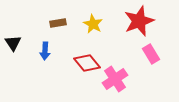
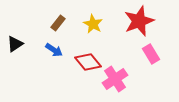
brown rectangle: rotated 42 degrees counterclockwise
black triangle: moved 2 px right, 1 px down; rotated 30 degrees clockwise
blue arrow: moved 9 px right, 1 px up; rotated 60 degrees counterclockwise
red diamond: moved 1 px right, 1 px up
